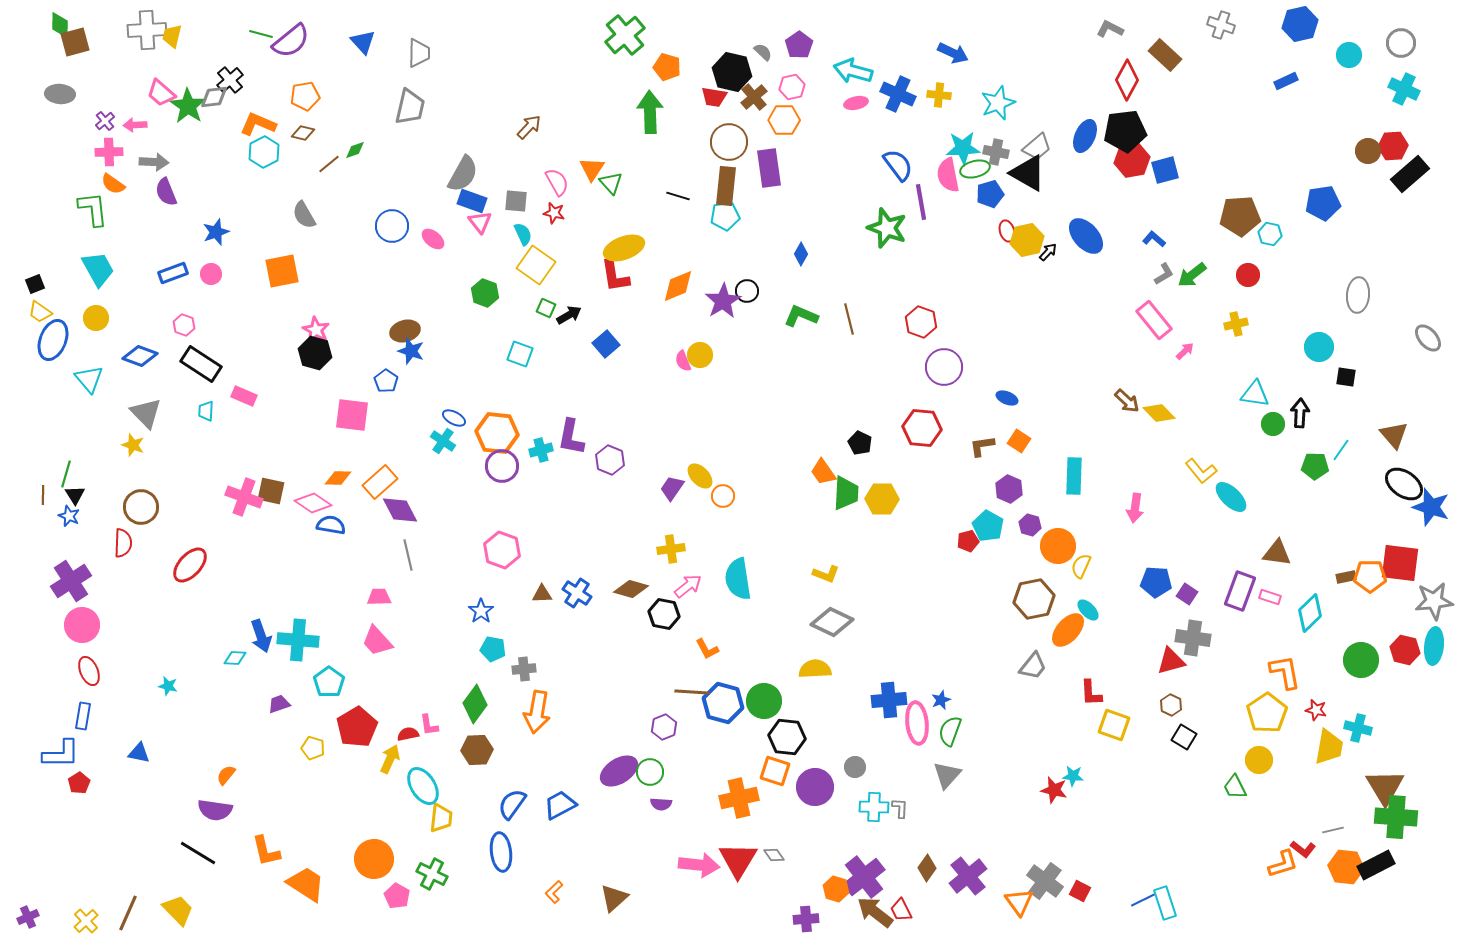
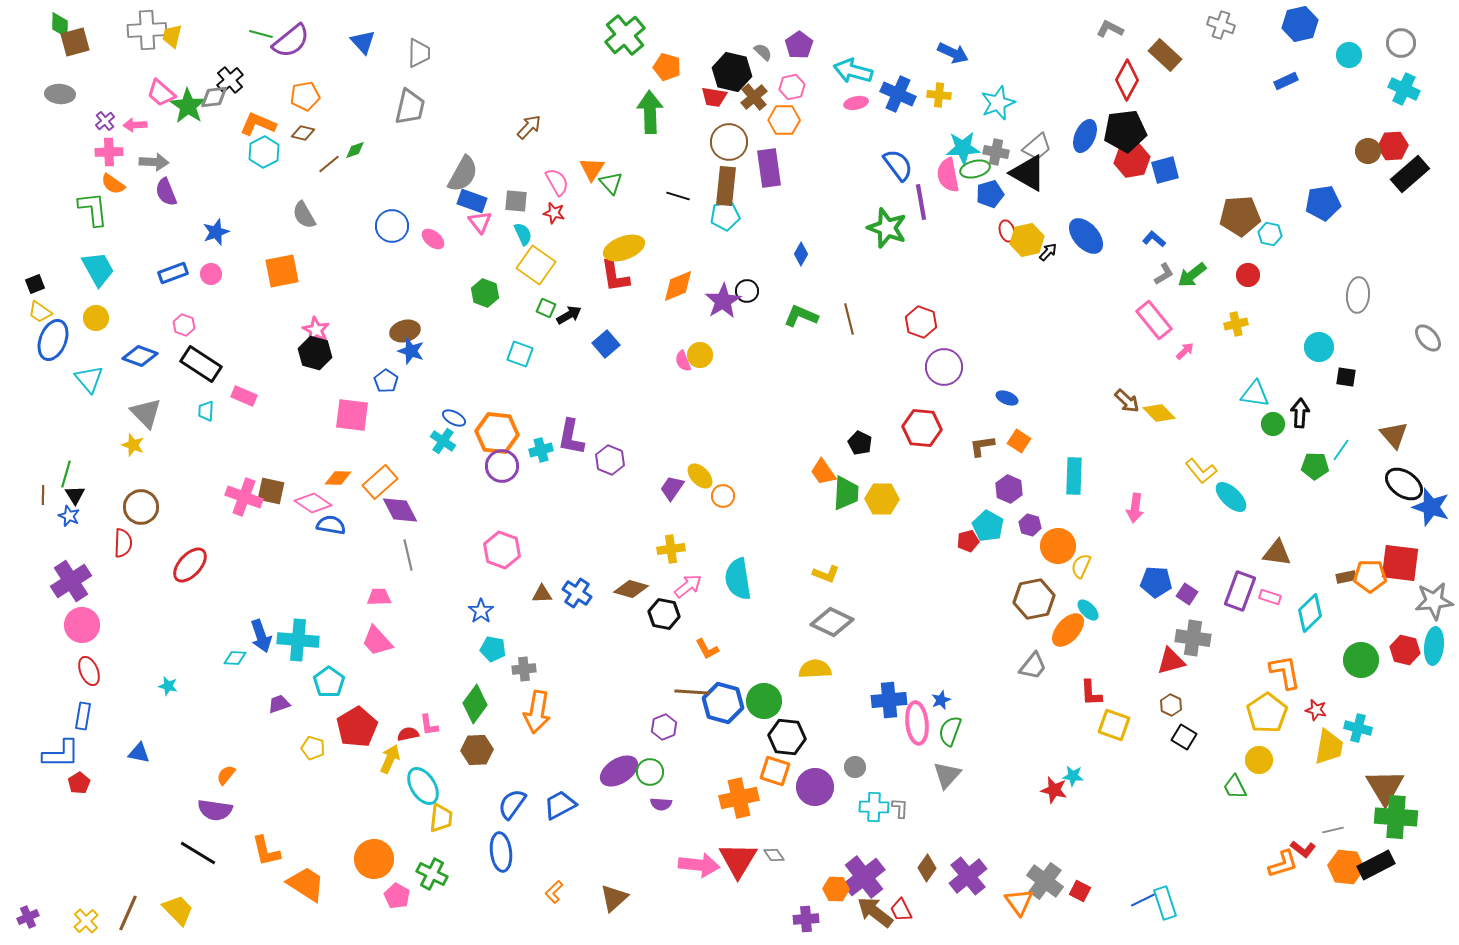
orange hexagon at (836, 889): rotated 15 degrees counterclockwise
